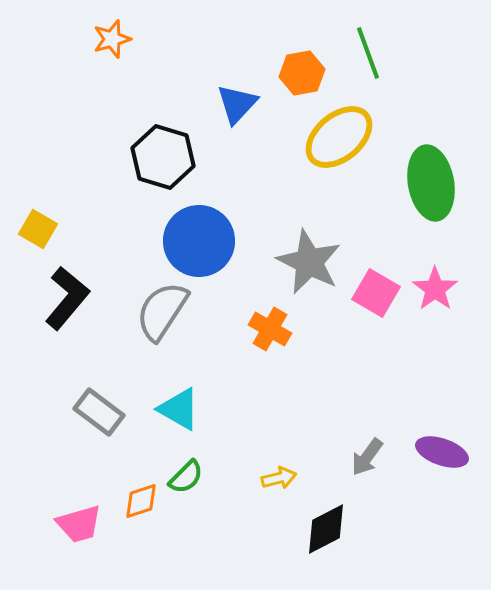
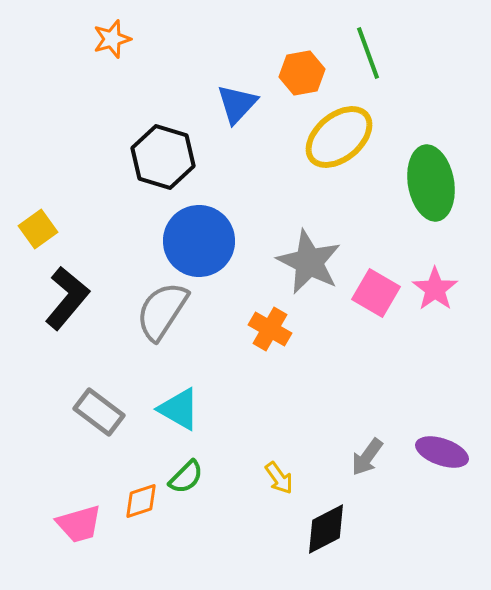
yellow square: rotated 24 degrees clockwise
yellow arrow: rotated 68 degrees clockwise
